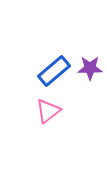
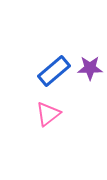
pink triangle: moved 3 px down
